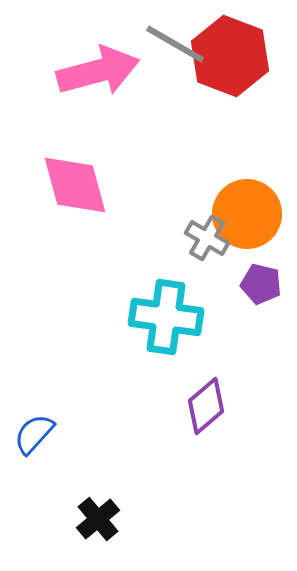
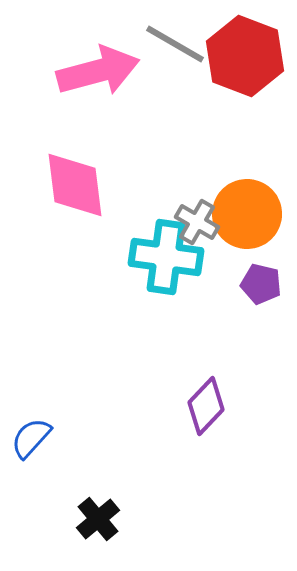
red hexagon: moved 15 px right
pink diamond: rotated 8 degrees clockwise
gray cross: moved 10 px left, 16 px up
cyan cross: moved 60 px up
purple diamond: rotated 6 degrees counterclockwise
blue semicircle: moved 3 px left, 4 px down
